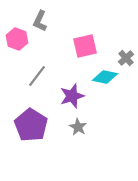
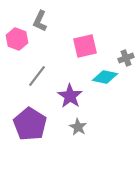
gray cross: rotated 21 degrees clockwise
purple star: moved 2 px left; rotated 20 degrees counterclockwise
purple pentagon: moved 1 px left, 1 px up
